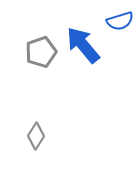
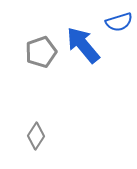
blue semicircle: moved 1 px left, 1 px down
